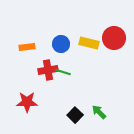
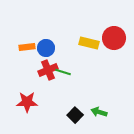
blue circle: moved 15 px left, 4 px down
red cross: rotated 12 degrees counterclockwise
green arrow: rotated 28 degrees counterclockwise
